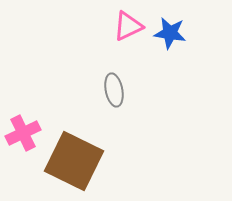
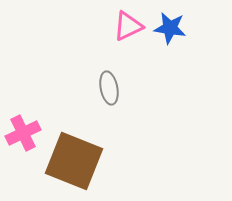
blue star: moved 5 px up
gray ellipse: moved 5 px left, 2 px up
brown square: rotated 4 degrees counterclockwise
